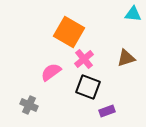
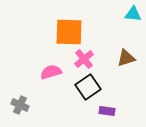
orange square: rotated 28 degrees counterclockwise
pink semicircle: rotated 20 degrees clockwise
black square: rotated 35 degrees clockwise
gray cross: moved 9 px left
purple rectangle: rotated 28 degrees clockwise
